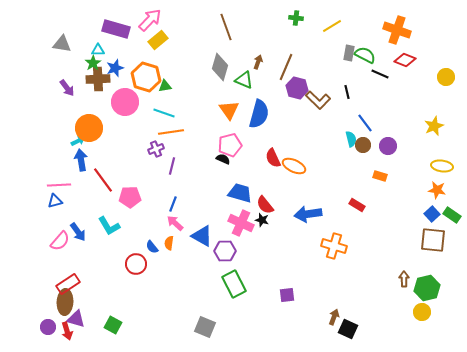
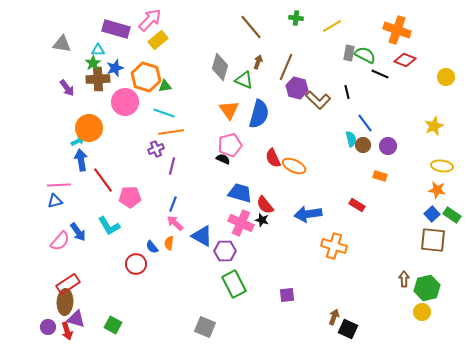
brown line at (226, 27): moved 25 px right; rotated 20 degrees counterclockwise
